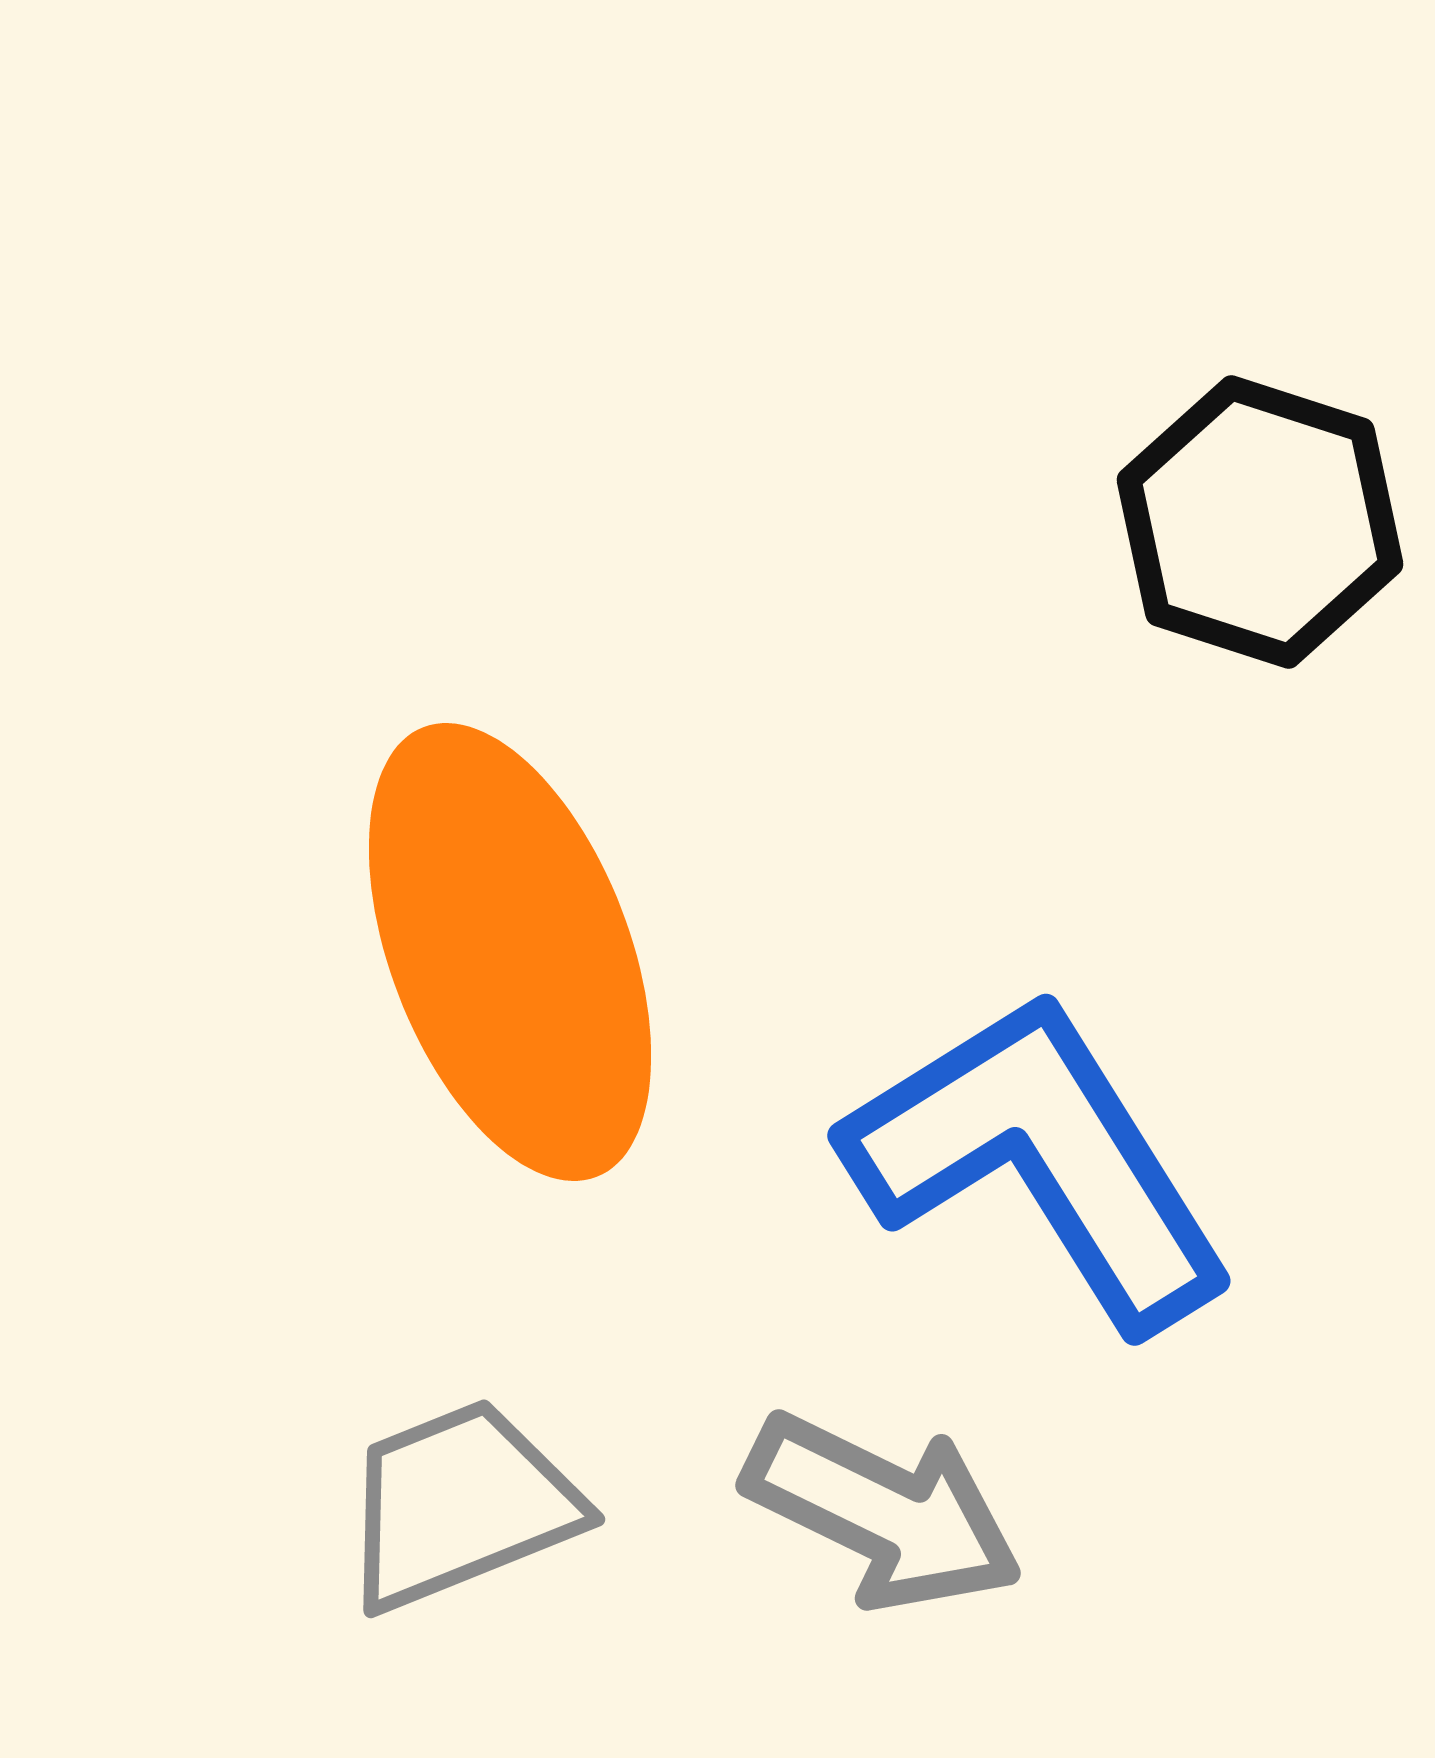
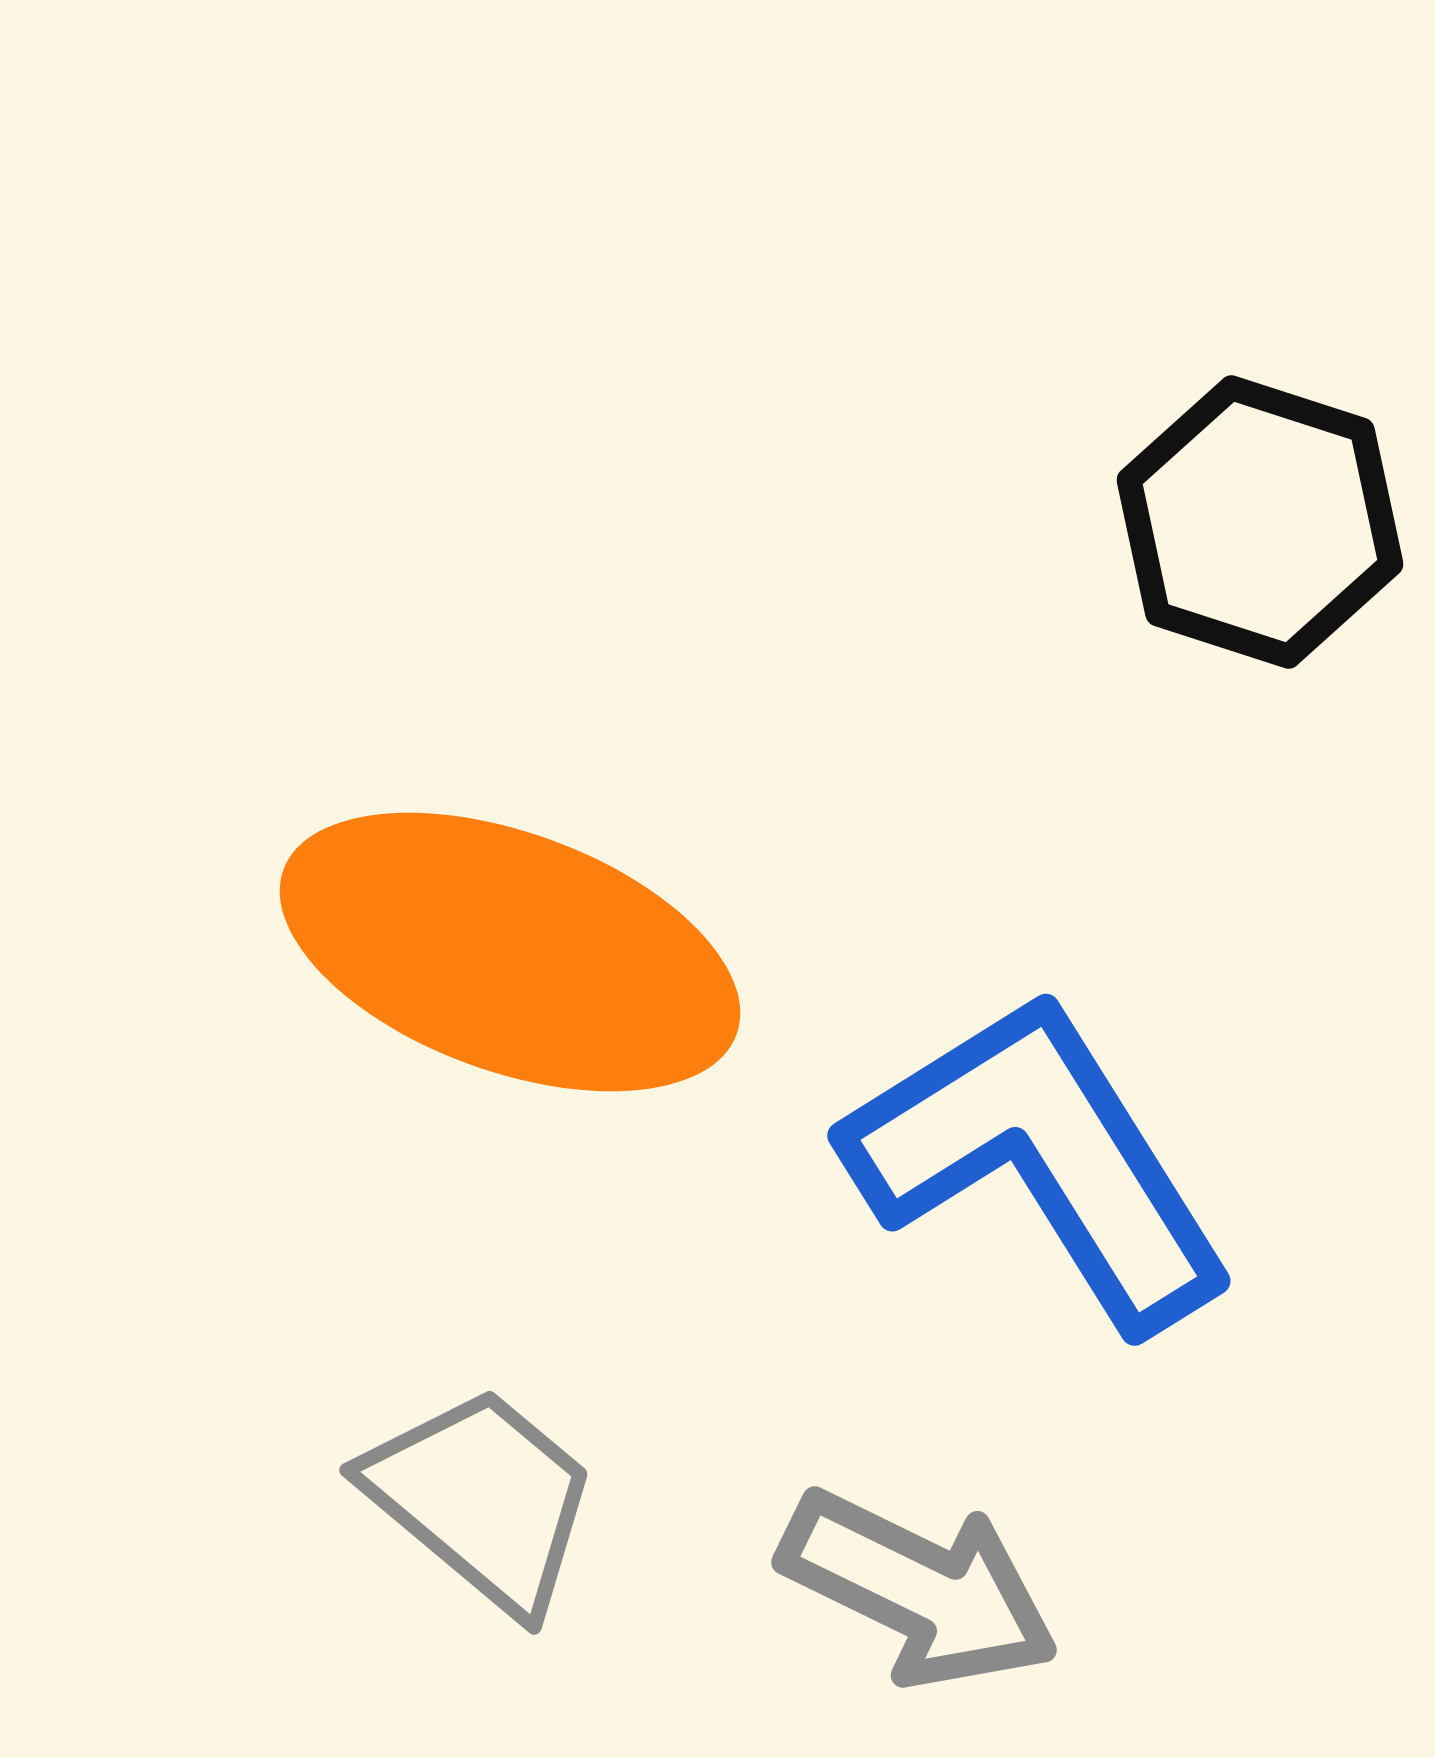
orange ellipse: rotated 49 degrees counterclockwise
gray trapezoid: moved 22 px right, 6 px up; rotated 62 degrees clockwise
gray arrow: moved 36 px right, 77 px down
